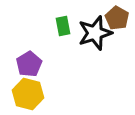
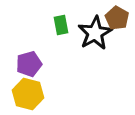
green rectangle: moved 2 px left, 1 px up
black star: rotated 12 degrees counterclockwise
purple pentagon: rotated 15 degrees clockwise
